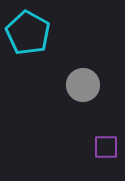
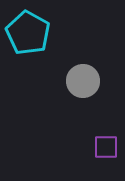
gray circle: moved 4 px up
